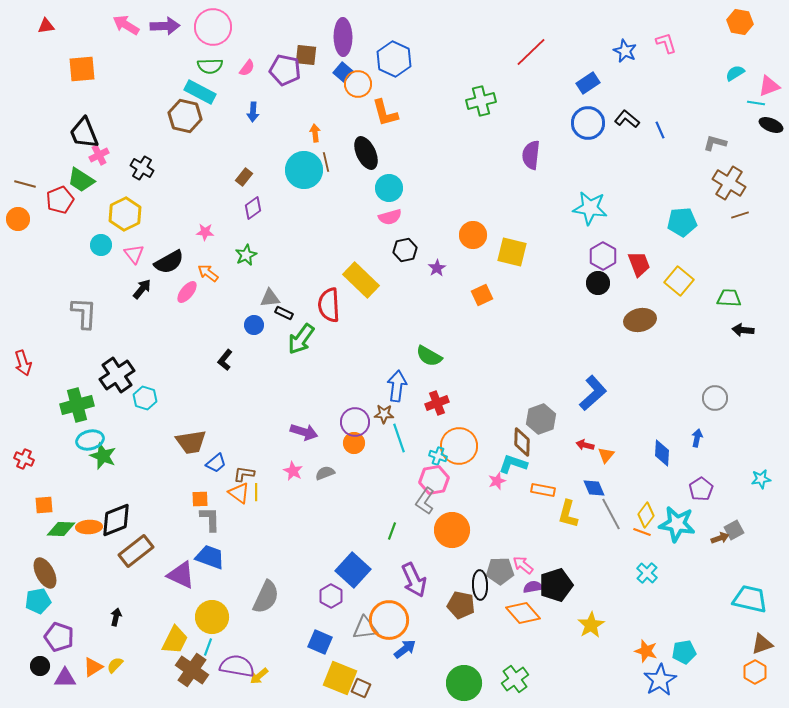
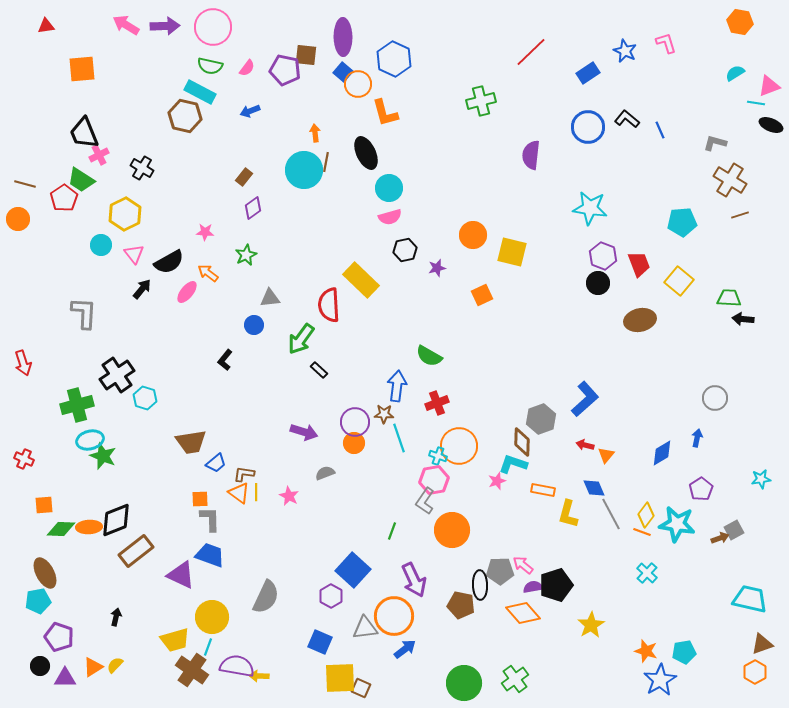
green semicircle at (210, 66): rotated 15 degrees clockwise
blue rectangle at (588, 83): moved 10 px up
blue arrow at (253, 112): moved 3 px left, 1 px up; rotated 66 degrees clockwise
blue circle at (588, 123): moved 4 px down
brown line at (326, 162): rotated 24 degrees clockwise
brown cross at (729, 183): moved 1 px right, 3 px up
red pentagon at (60, 200): moved 4 px right, 2 px up; rotated 12 degrees counterclockwise
purple hexagon at (603, 256): rotated 8 degrees counterclockwise
purple star at (437, 268): rotated 18 degrees clockwise
black rectangle at (284, 313): moved 35 px right, 57 px down; rotated 18 degrees clockwise
black arrow at (743, 330): moved 11 px up
blue L-shape at (593, 393): moved 8 px left, 6 px down
blue diamond at (662, 453): rotated 56 degrees clockwise
pink star at (293, 471): moved 4 px left, 25 px down
blue trapezoid at (210, 557): moved 2 px up
orange circle at (389, 620): moved 5 px right, 4 px up
yellow trapezoid at (175, 640): rotated 48 degrees clockwise
yellow arrow at (259, 676): rotated 42 degrees clockwise
yellow square at (340, 678): rotated 24 degrees counterclockwise
